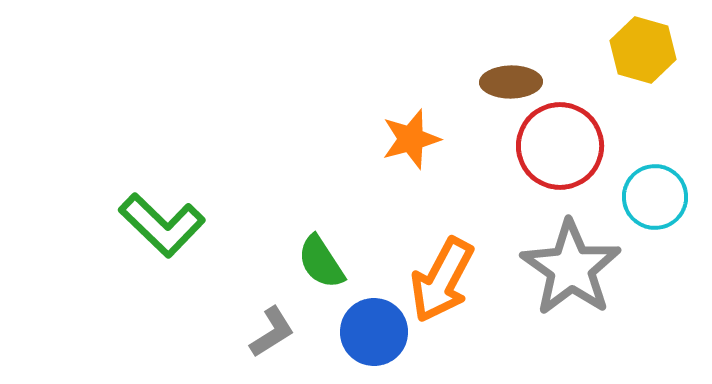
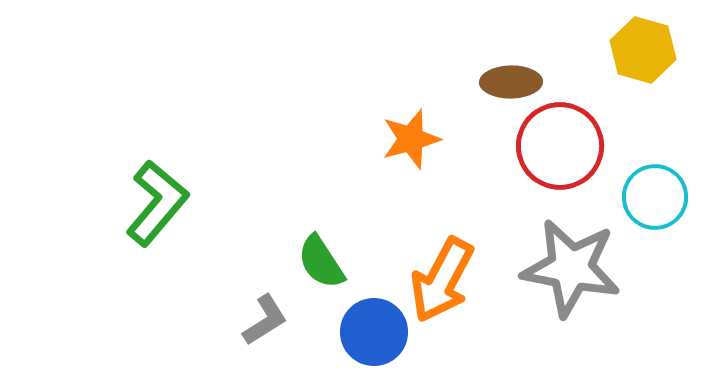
green L-shape: moved 5 px left, 22 px up; rotated 94 degrees counterclockwise
gray star: rotated 24 degrees counterclockwise
gray L-shape: moved 7 px left, 12 px up
